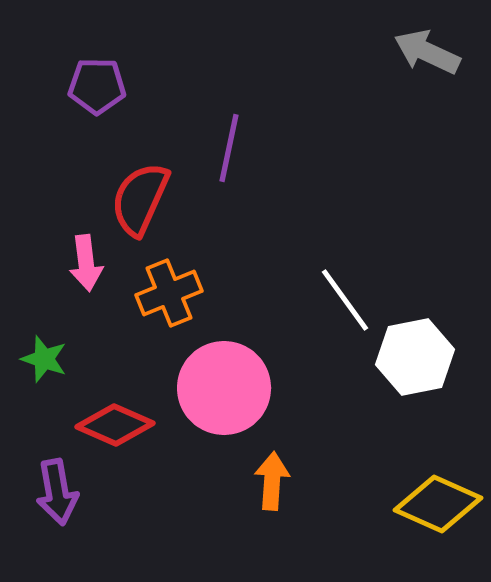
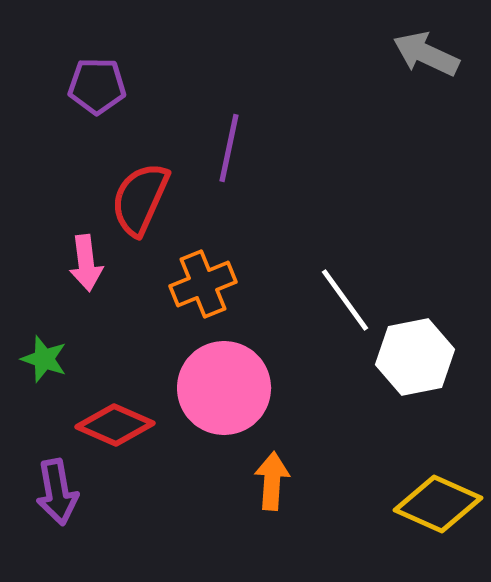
gray arrow: moved 1 px left, 2 px down
orange cross: moved 34 px right, 9 px up
